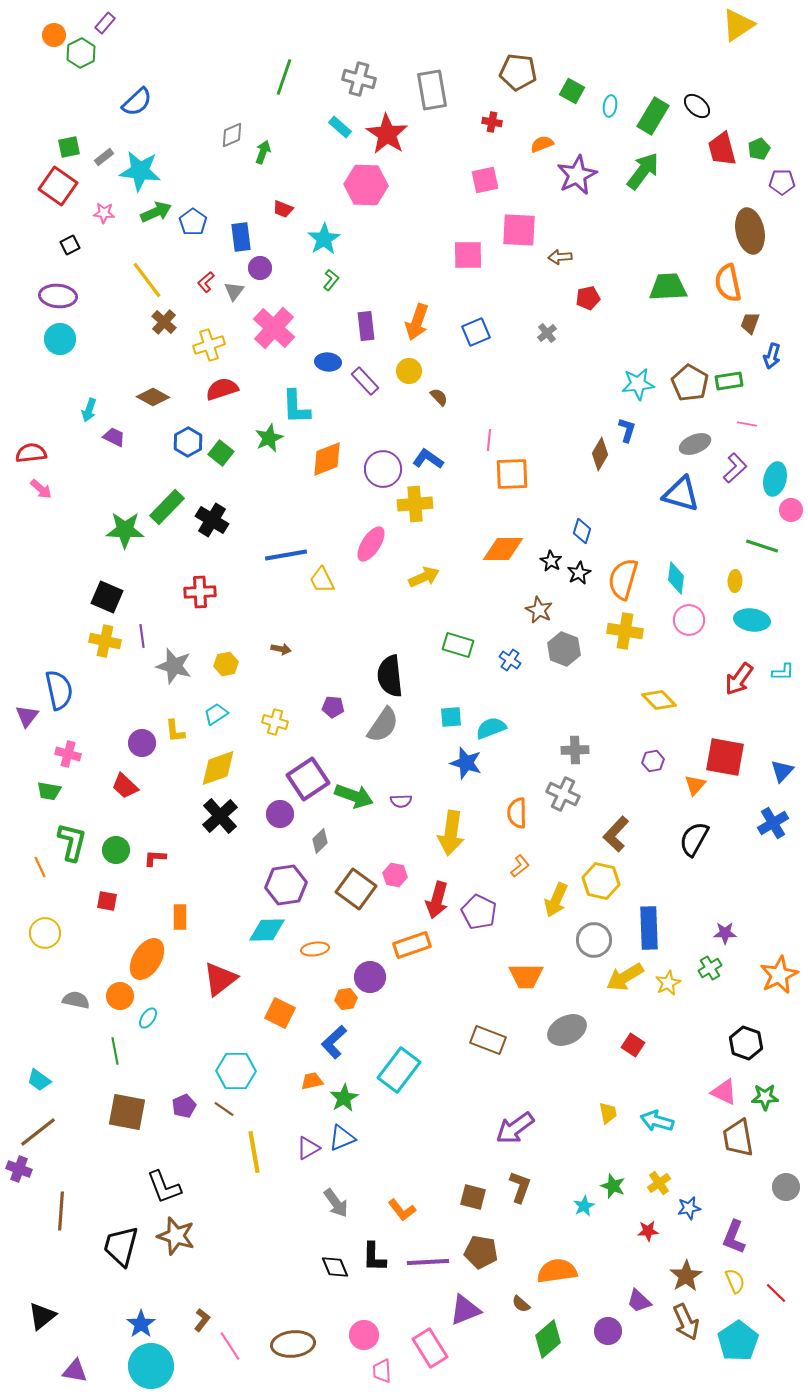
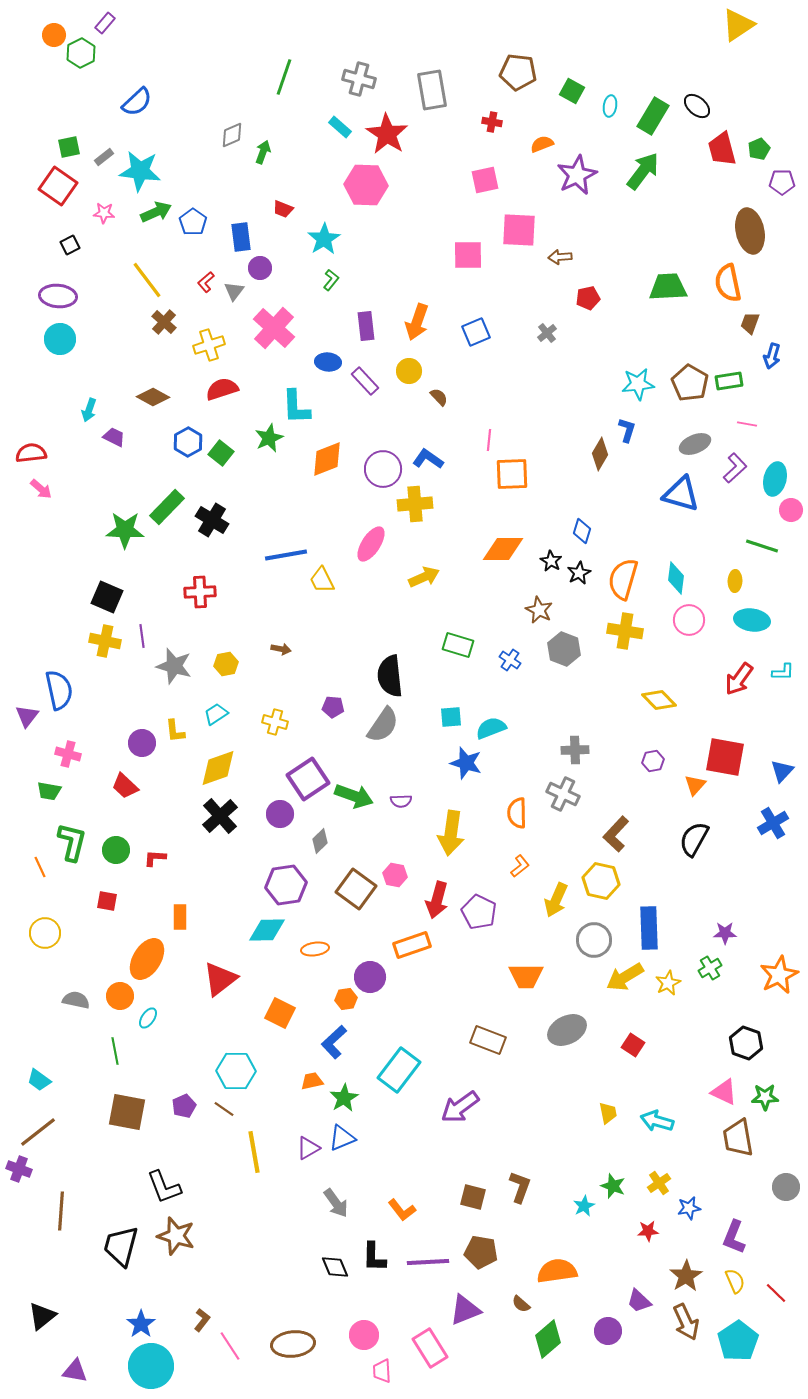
purple arrow at (515, 1128): moved 55 px left, 21 px up
